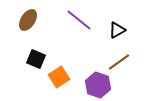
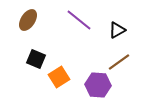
purple hexagon: rotated 15 degrees counterclockwise
